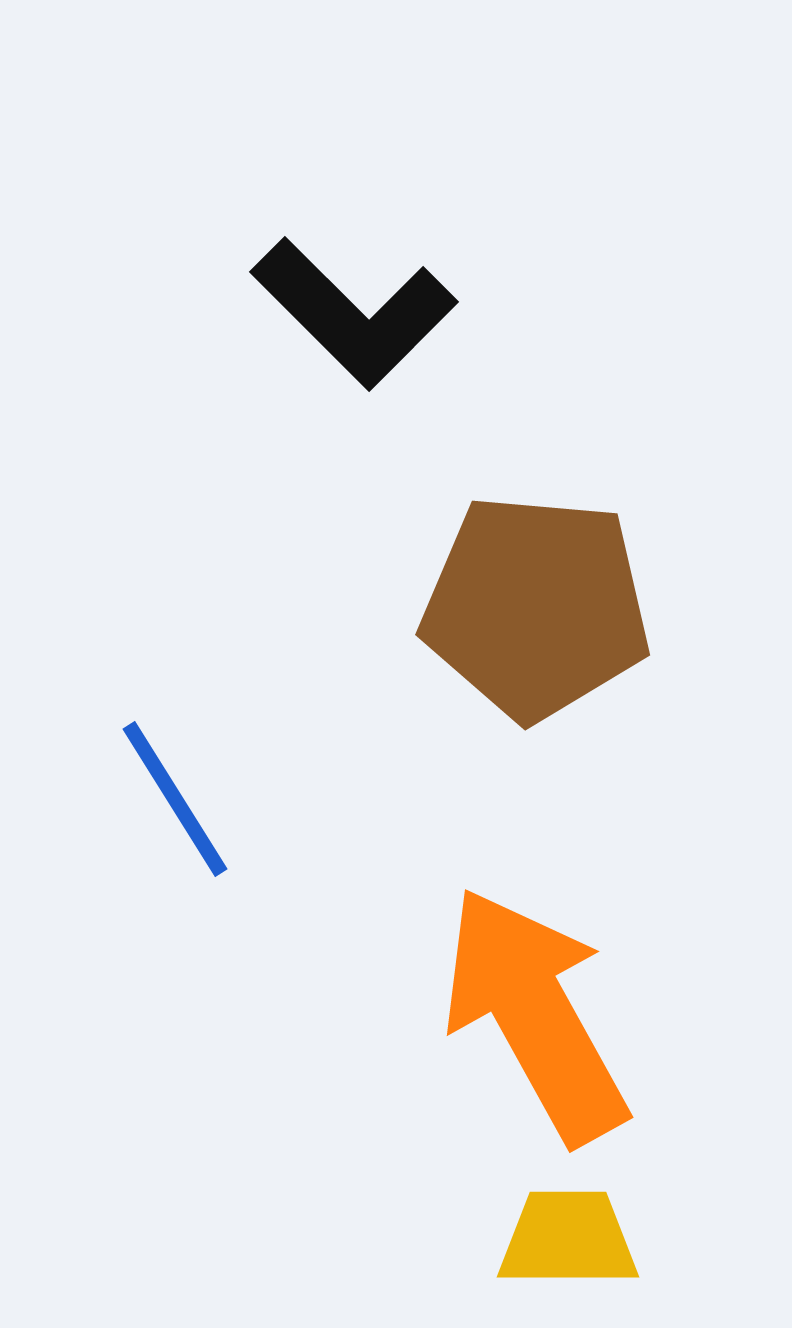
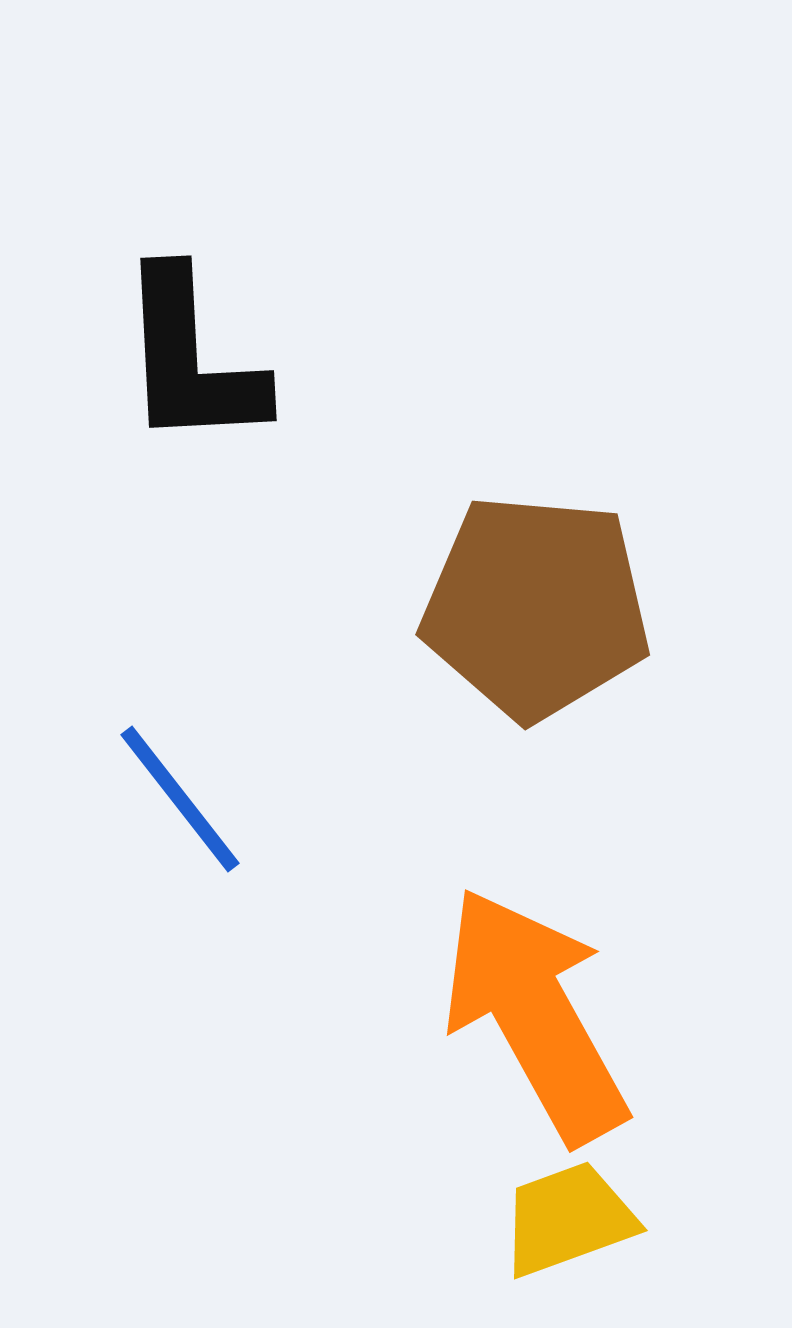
black L-shape: moved 163 px left, 46 px down; rotated 42 degrees clockwise
blue line: moved 5 px right; rotated 6 degrees counterclockwise
yellow trapezoid: moved 20 px up; rotated 20 degrees counterclockwise
